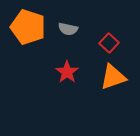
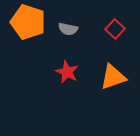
orange pentagon: moved 5 px up
red square: moved 6 px right, 14 px up
red star: rotated 10 degrees counterclockwise
